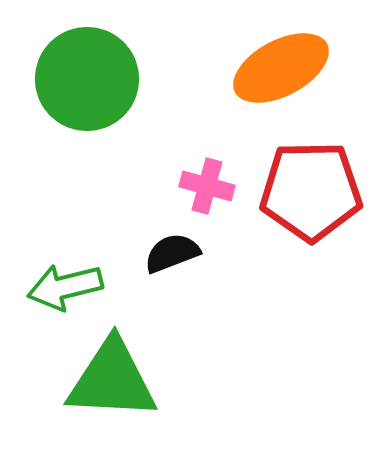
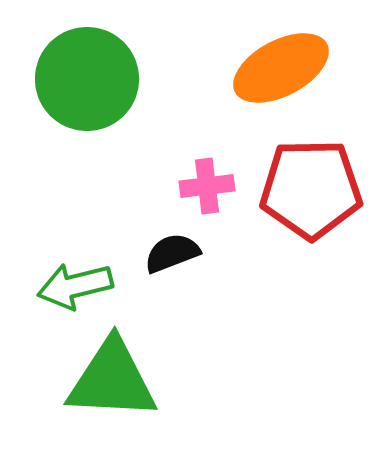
pink cross: rotated 22 degrees counterclockwise
red pentagon: moved 2 px up
green arrow: moved 10 px right, 1 px up
